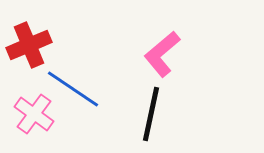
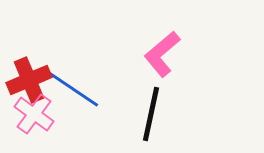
red cross: moved 35 px down
